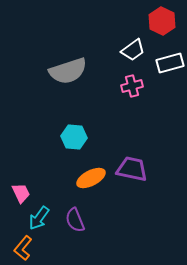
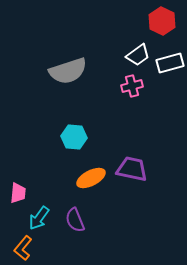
white trapezoid: moved 5 px right, 5 px down
pink trapezoid: moved 3 px left; rotated 30 degrees clockwise
